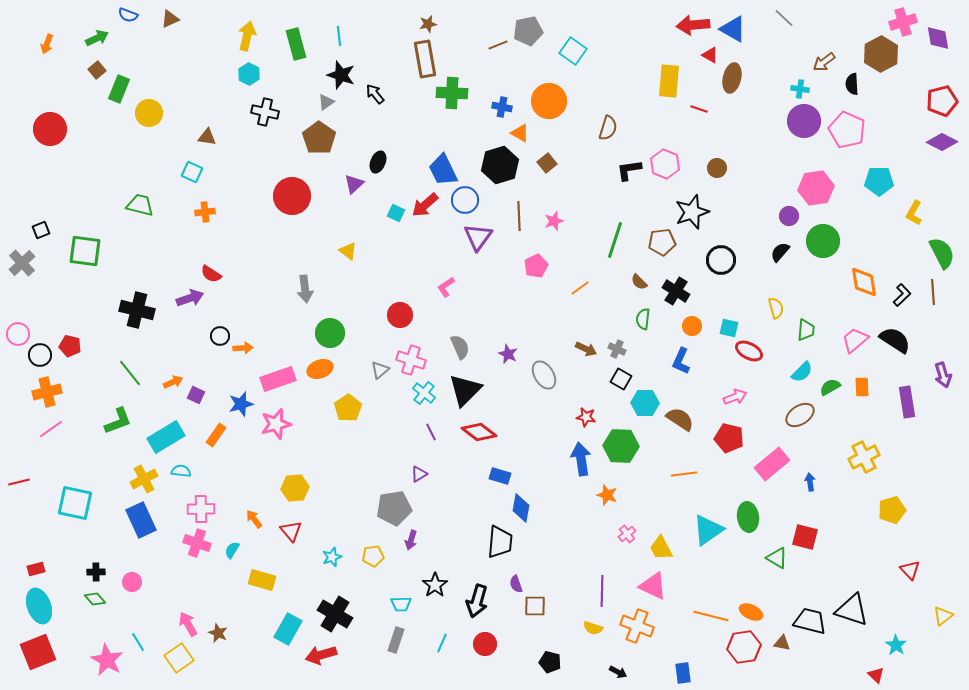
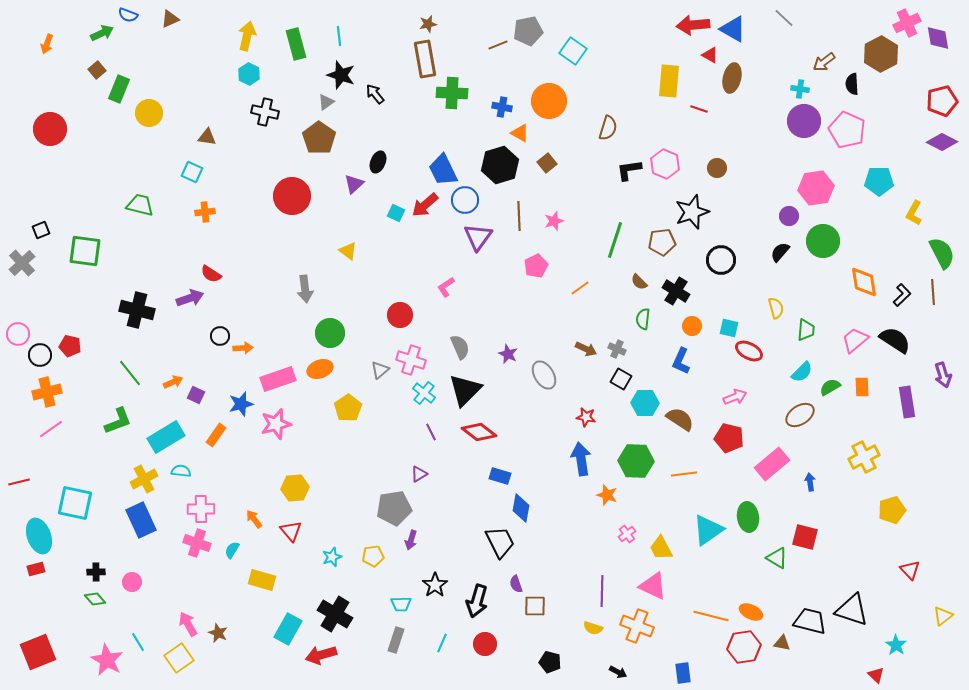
pink cross at (903, 22): moved 4 px right, 1 px down; rotated 8 degrees counterclockwise
green arrow at (97, 38): moved 5 px right, 5 px up
green hexagon at (621, 446): moved 15 px right, 15 px down
black trapezoid at (500, 542): rotated 32 degrees counterclockwise
cyan ellipse at (39, 606): moved 70 px up
